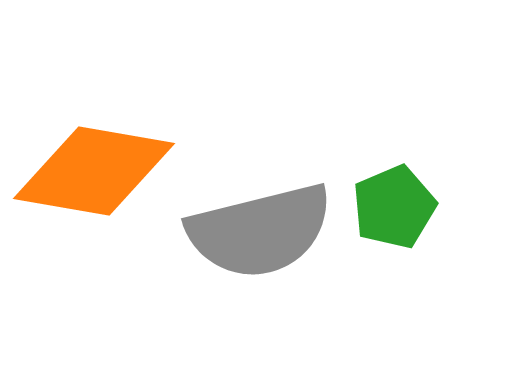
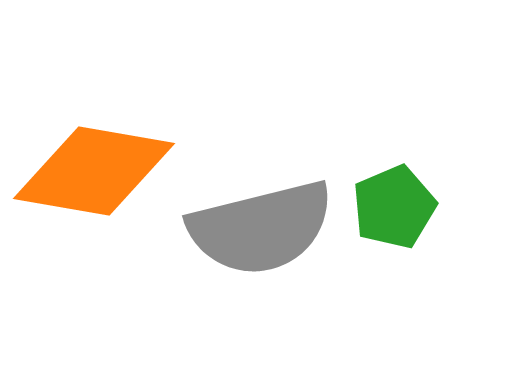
gray semicircle: moved 1 px right, 3 px up
